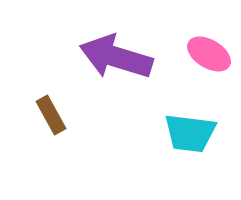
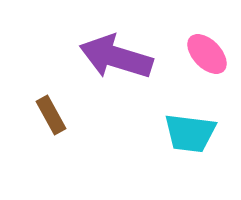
pink ellipse: moved 2 px left; rotated 15 degrees clockwise
